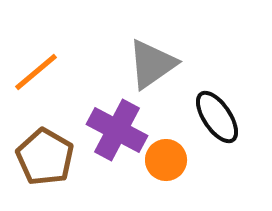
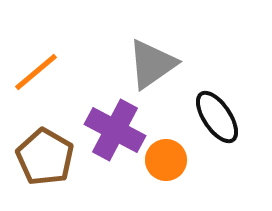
purple cross: moved 2 px left
